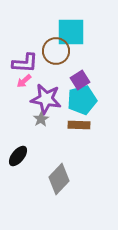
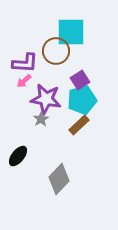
brown rectangle: rotated 45 degrees counterclockwise
